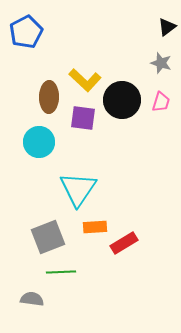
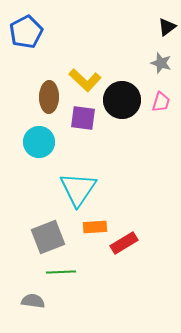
gray semicircle: moved 1 px right, 2 px down
